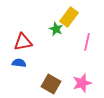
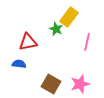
red triangle: moved 5 px right
blue semicircle: moved 1 px down
pink star: moved 2 px left, 1 px down
